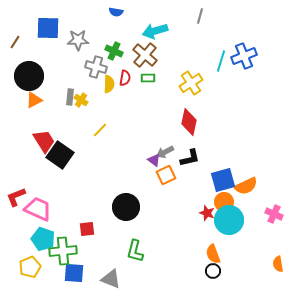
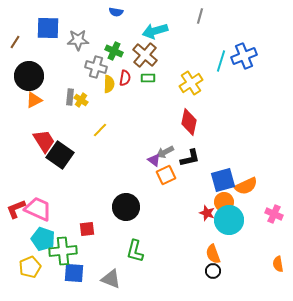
red L-shape at (16, 197): moved 12 px down
